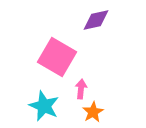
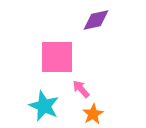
pink square: rotated 30 degrees counterclockwise
pink arrow: rotated 48 degrees counterclockwise
orange star: moved 2 px down
